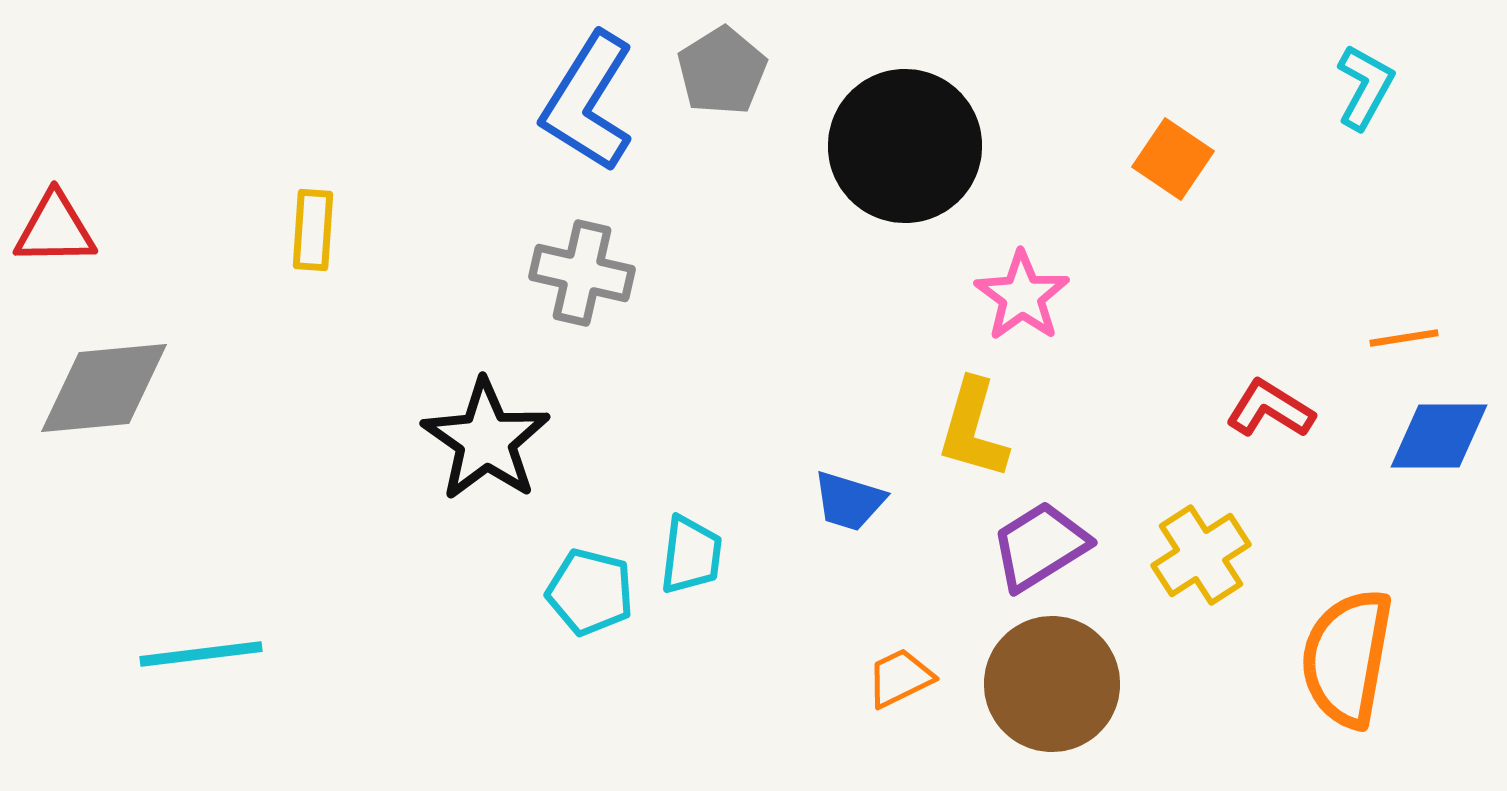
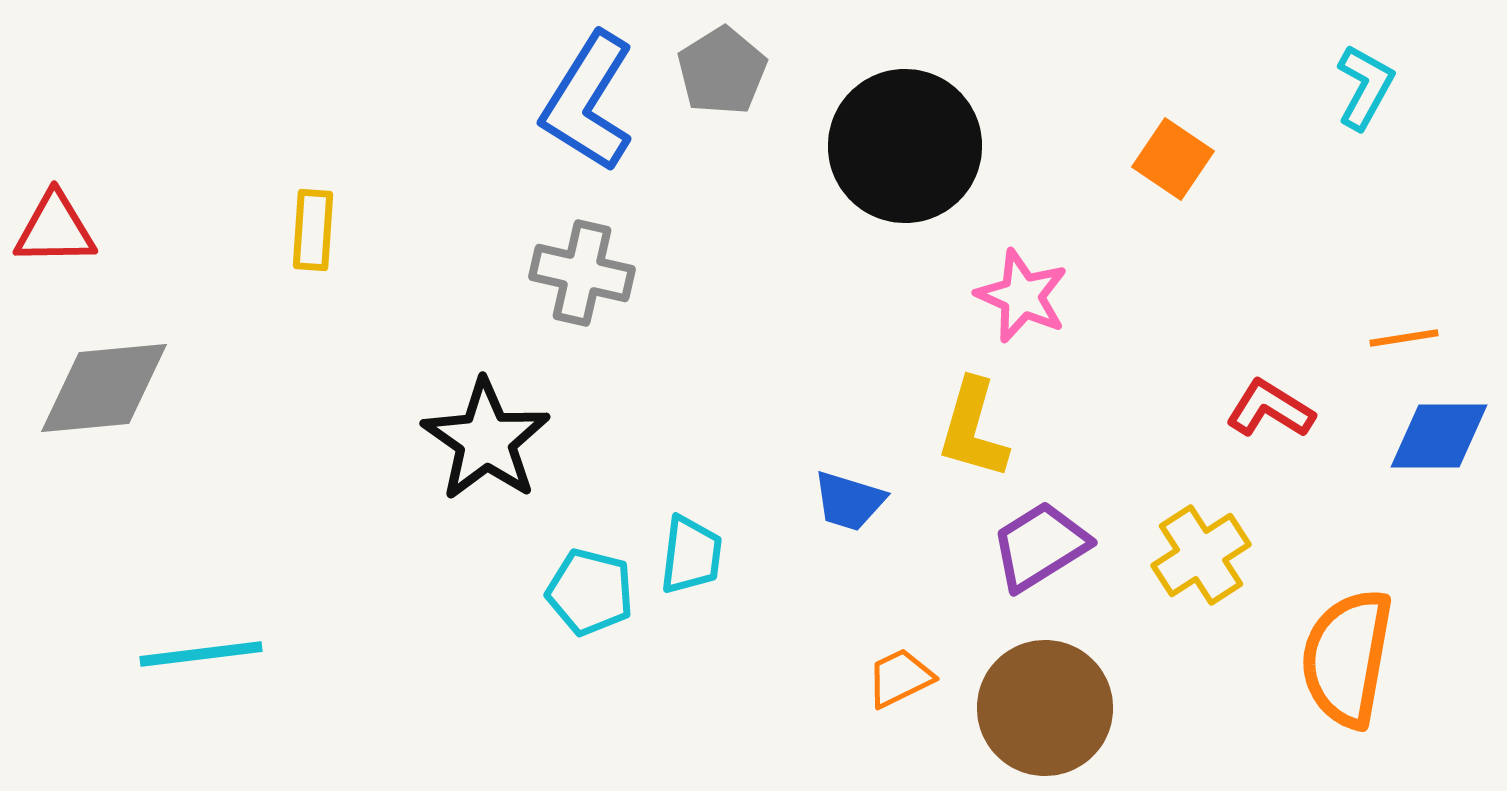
pink star: rotated 12 degrees counterclockwise
brown circle: moved 7 px left, 24 px down
